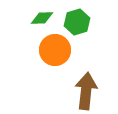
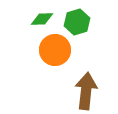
green diamond: moved 1 px down
